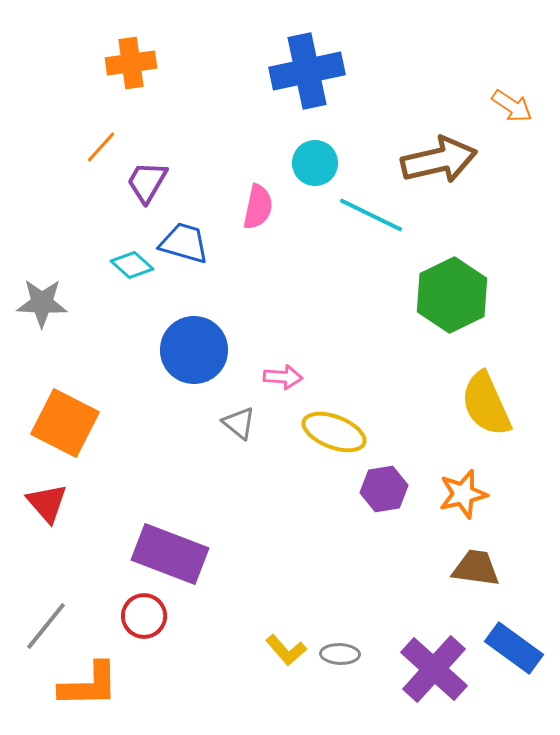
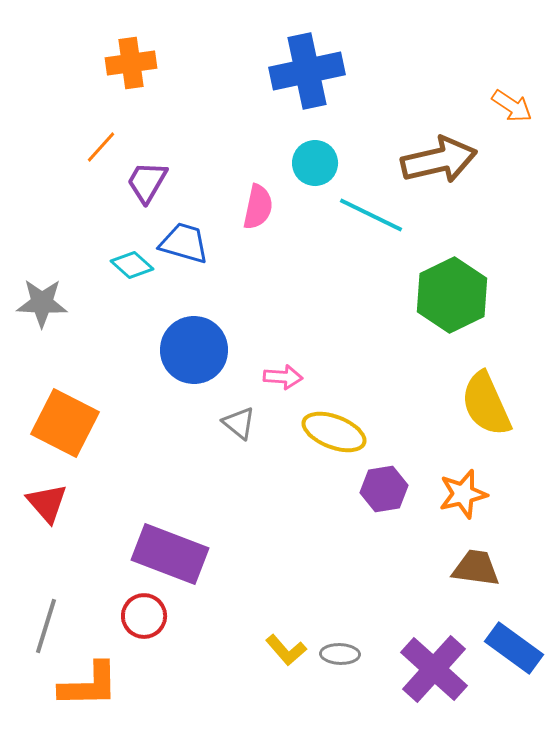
gray line: rotated 22 degrees counterclockwise
